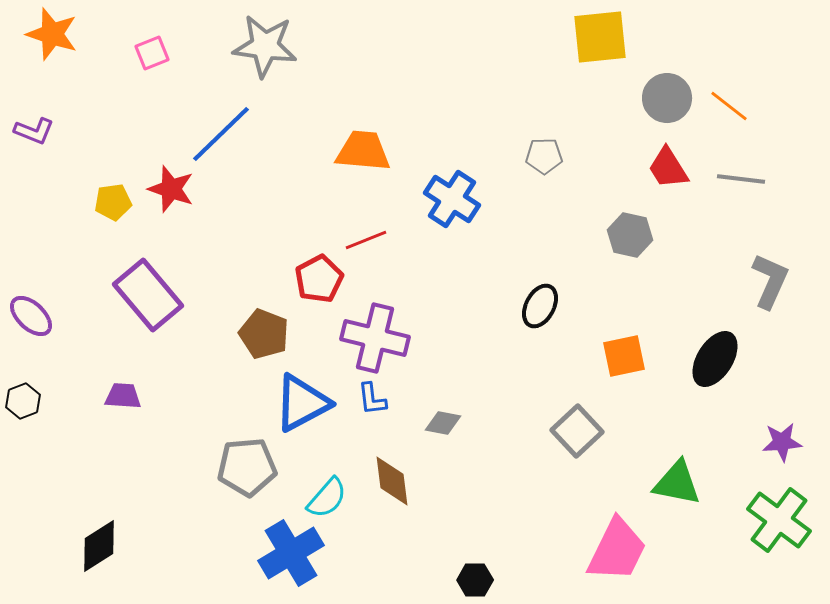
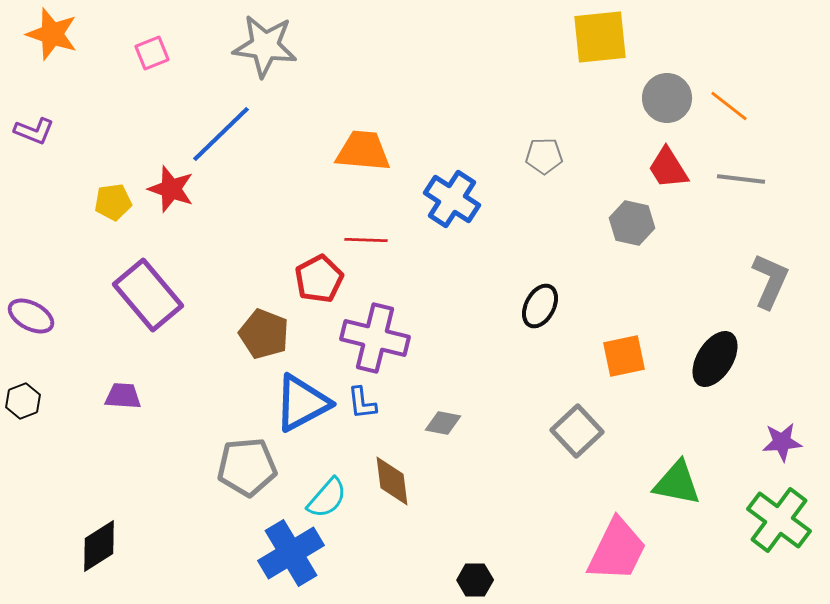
gray hexagon at (630, 235): moved 2 px right, 12 px up
red line at (366, 240): rotated 24 degrees clockwise
purple ellipse at (31, 316): rotated 15 degrees counterclockwise
blue L-shape at (372, 399): moved 10 px left, 4 px down
